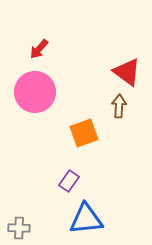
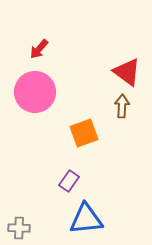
brown arrow: moved 3 px right
